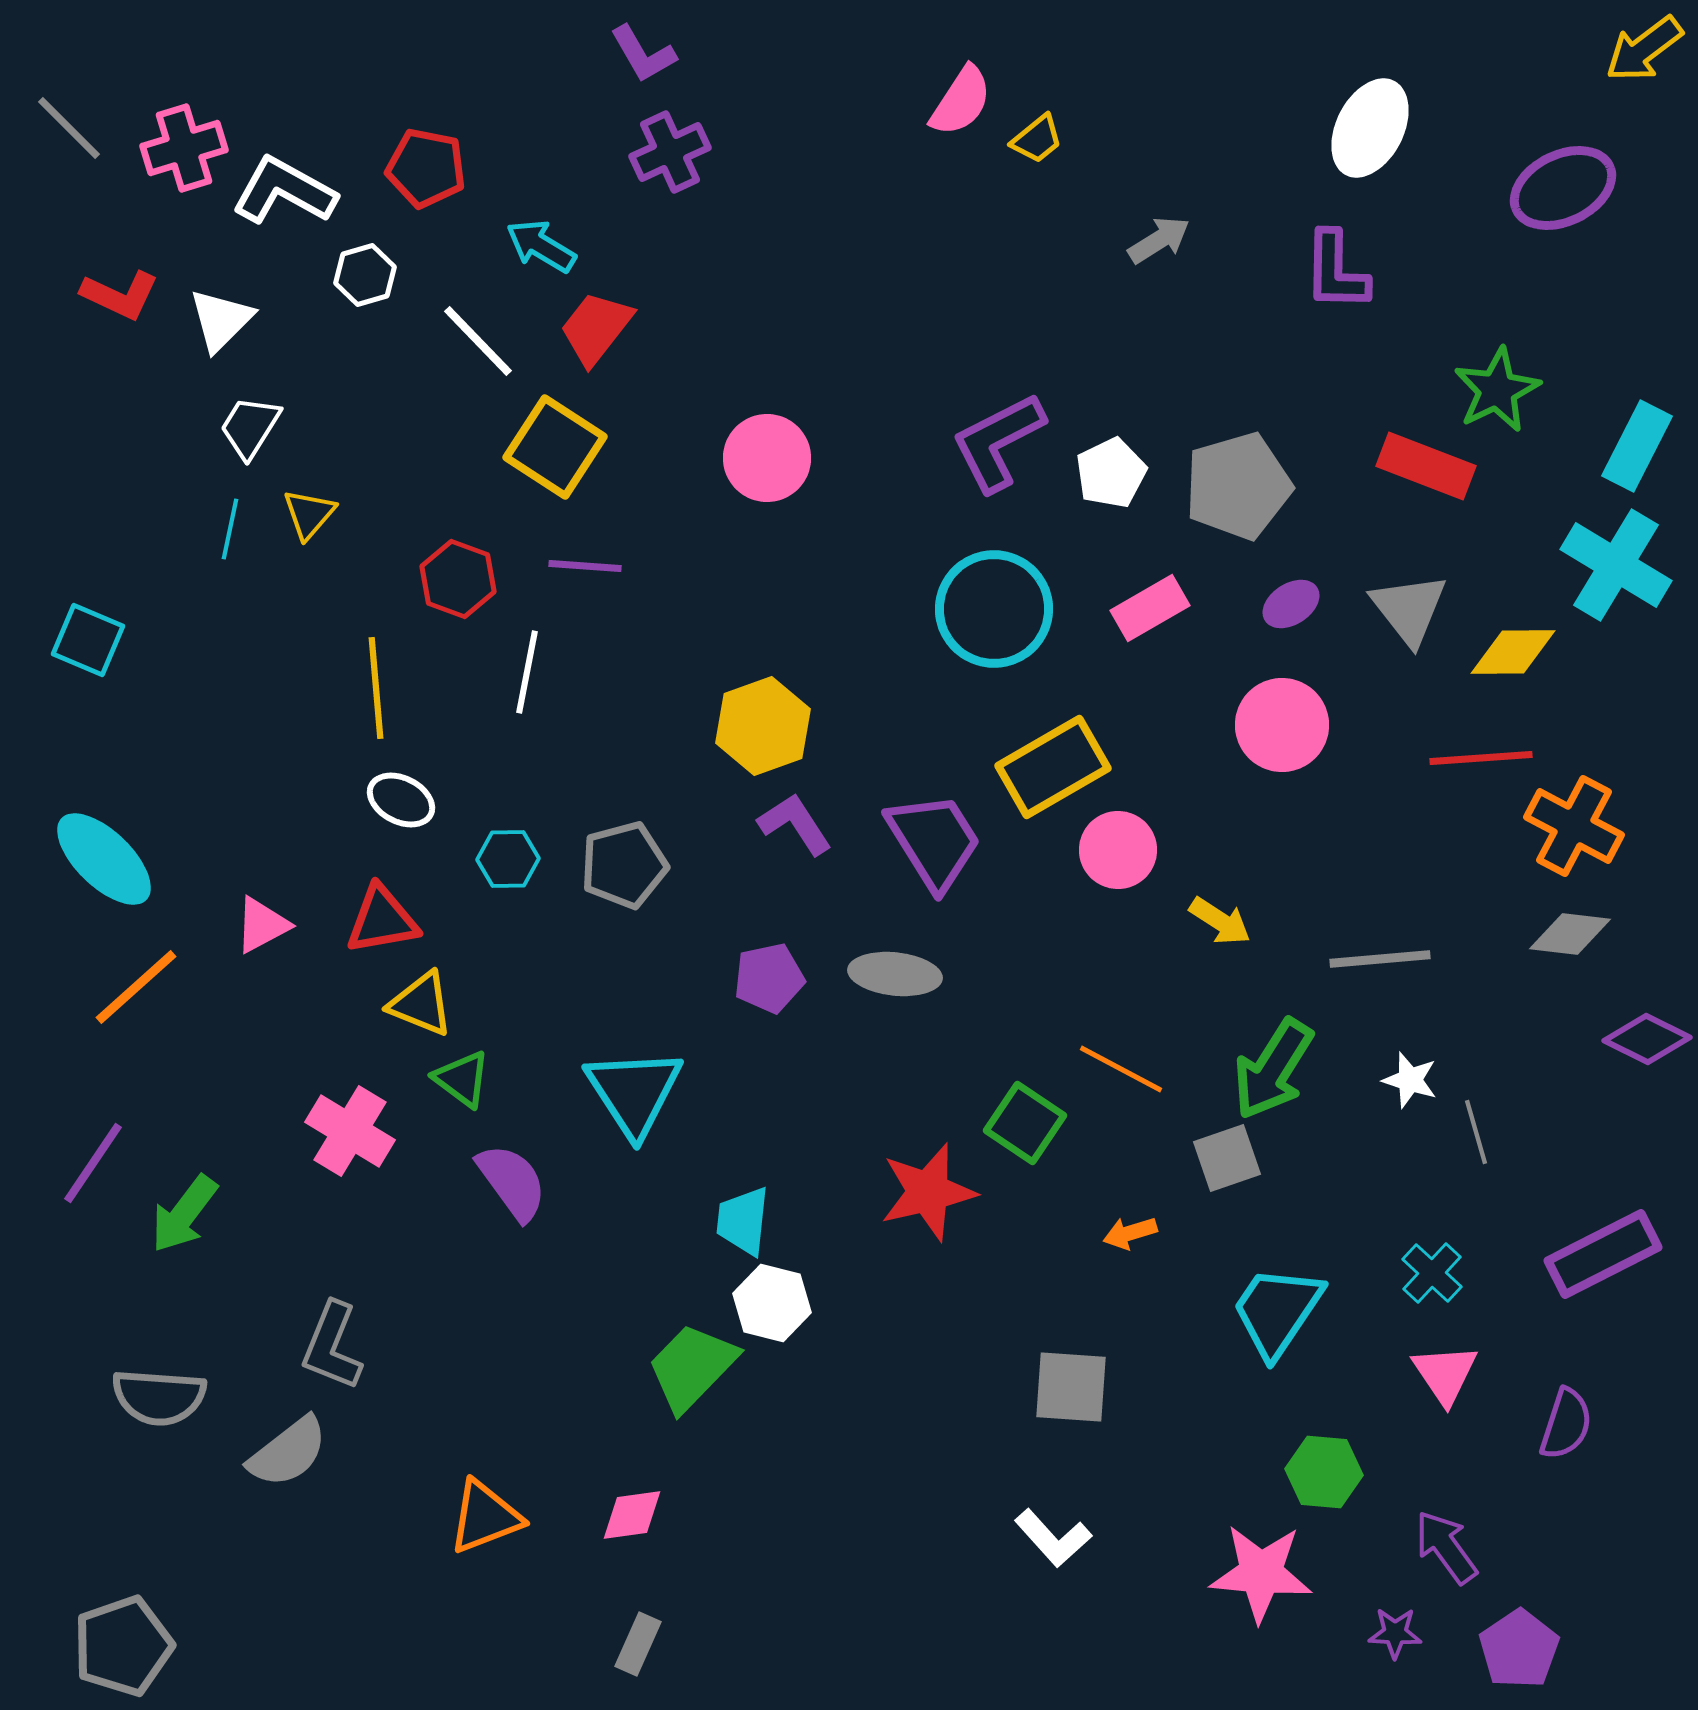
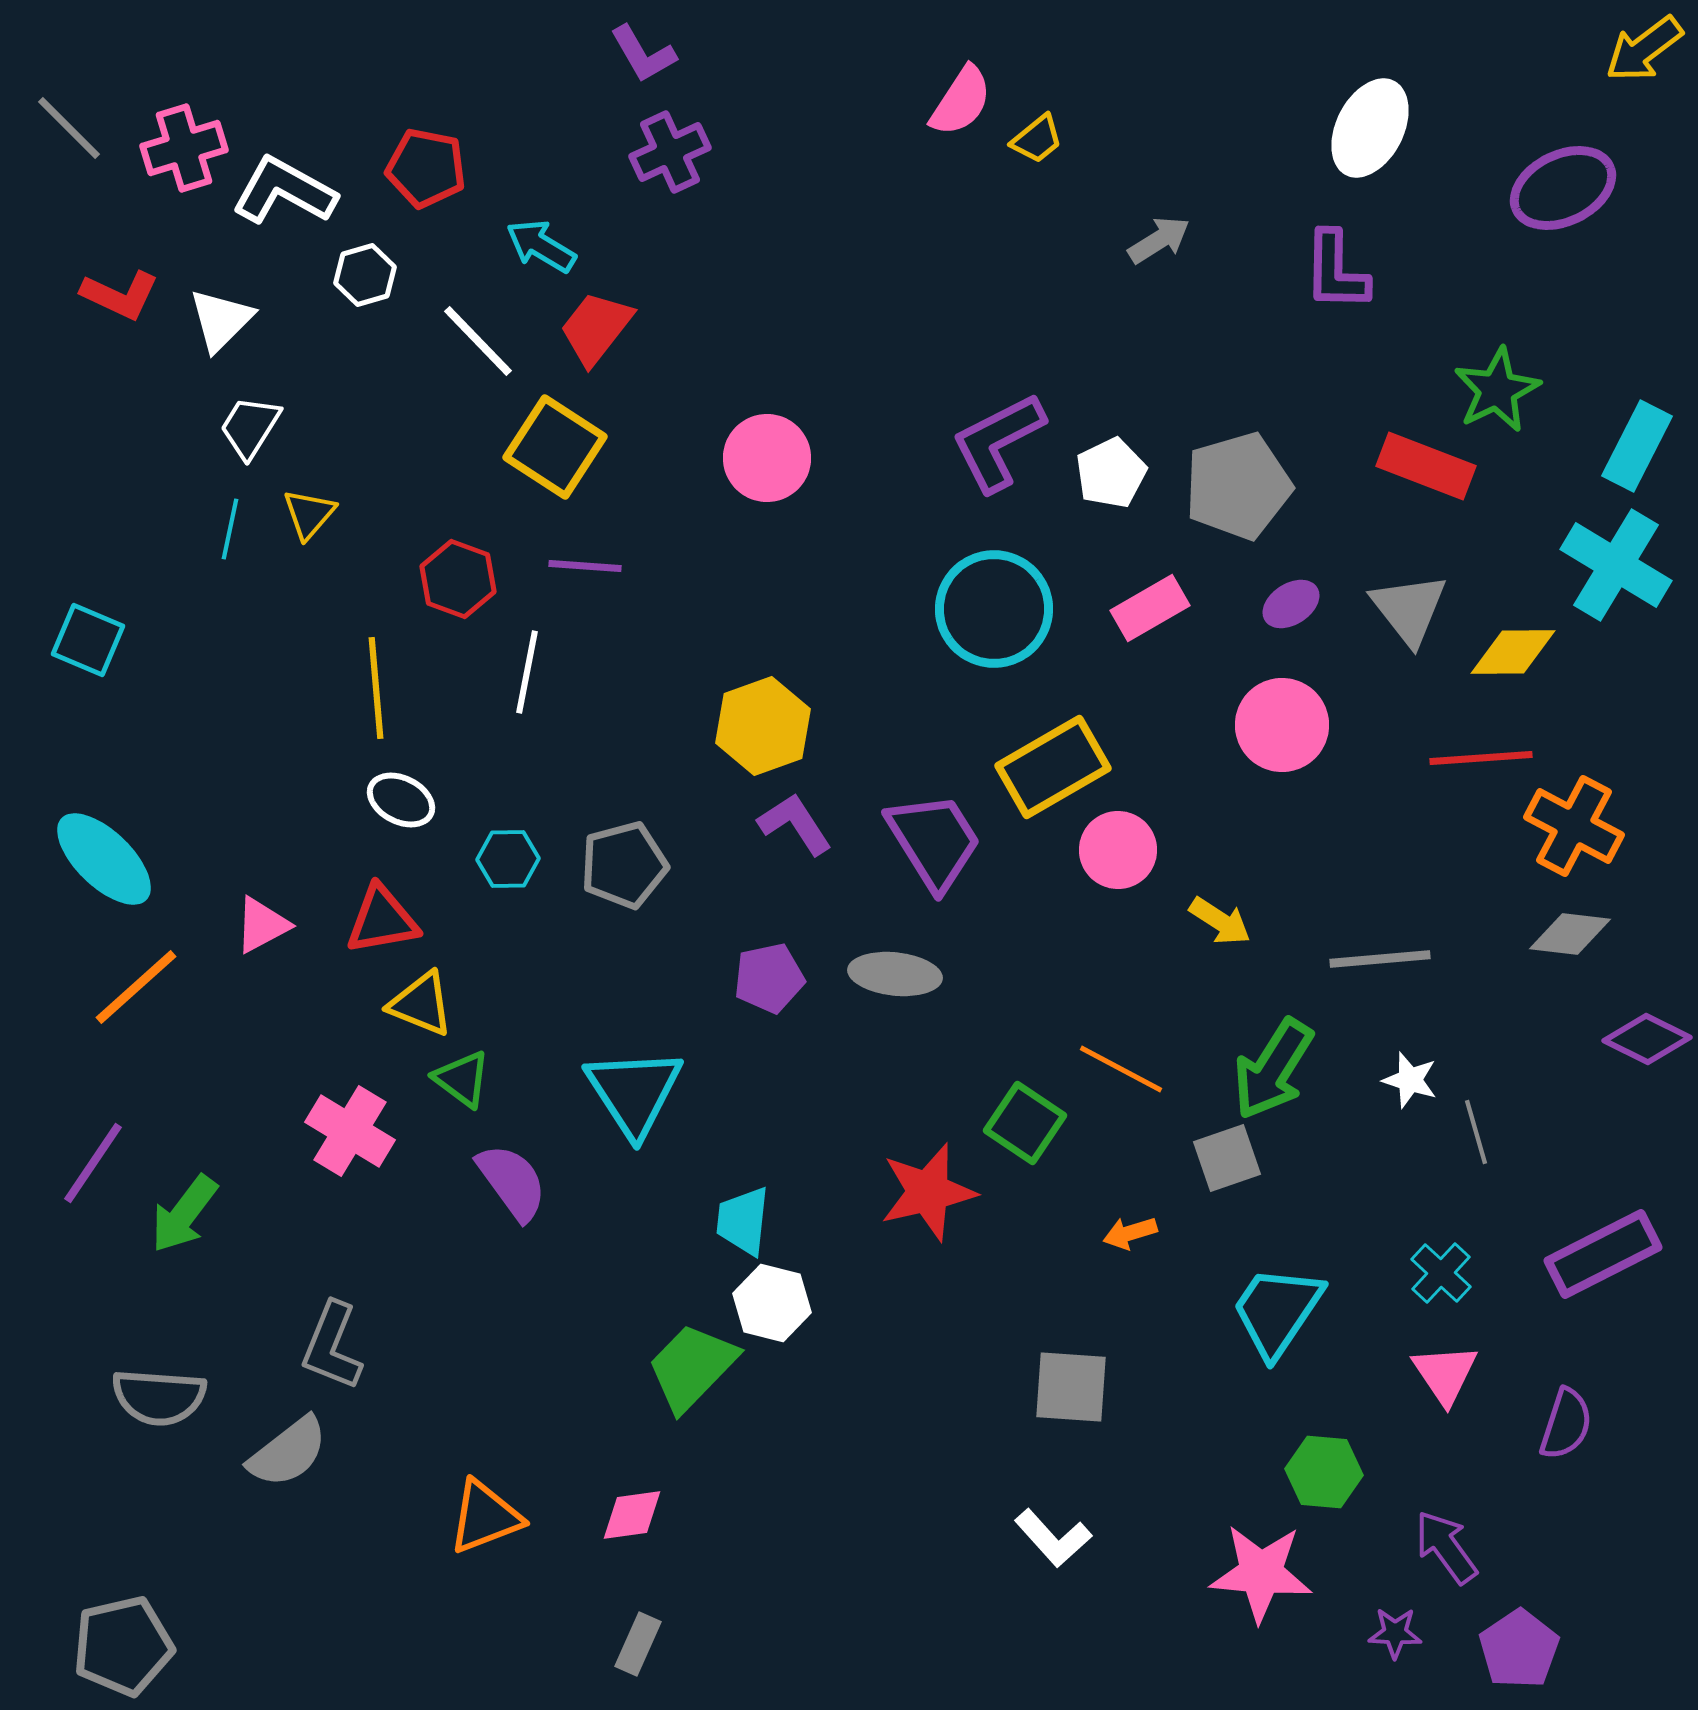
cyan cross at (1432, 1273): moved 9 px right
gray pentagon at (123, 1646): rotated 6 degrees clockwise
